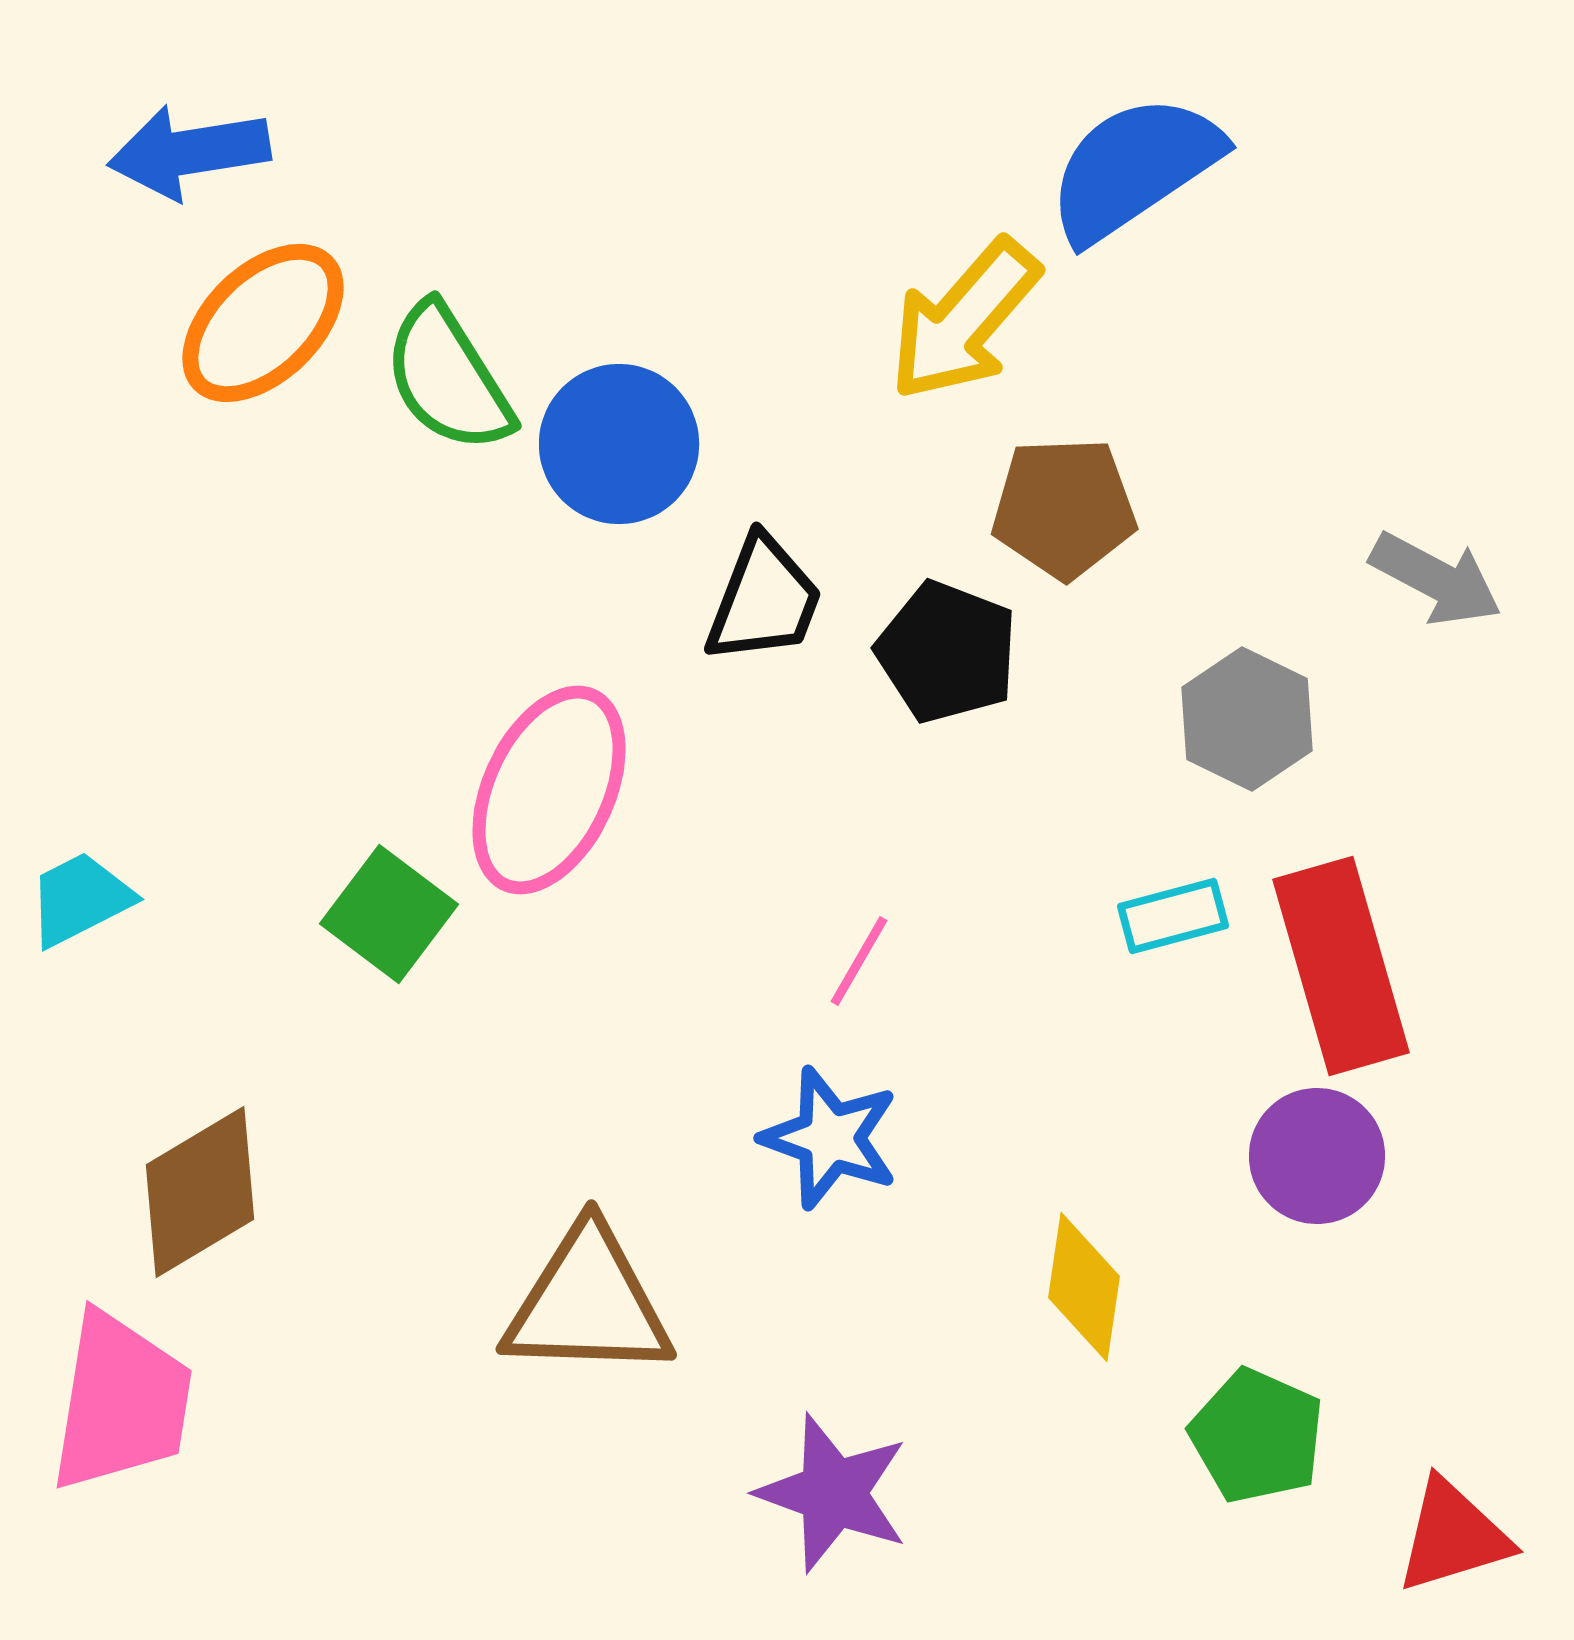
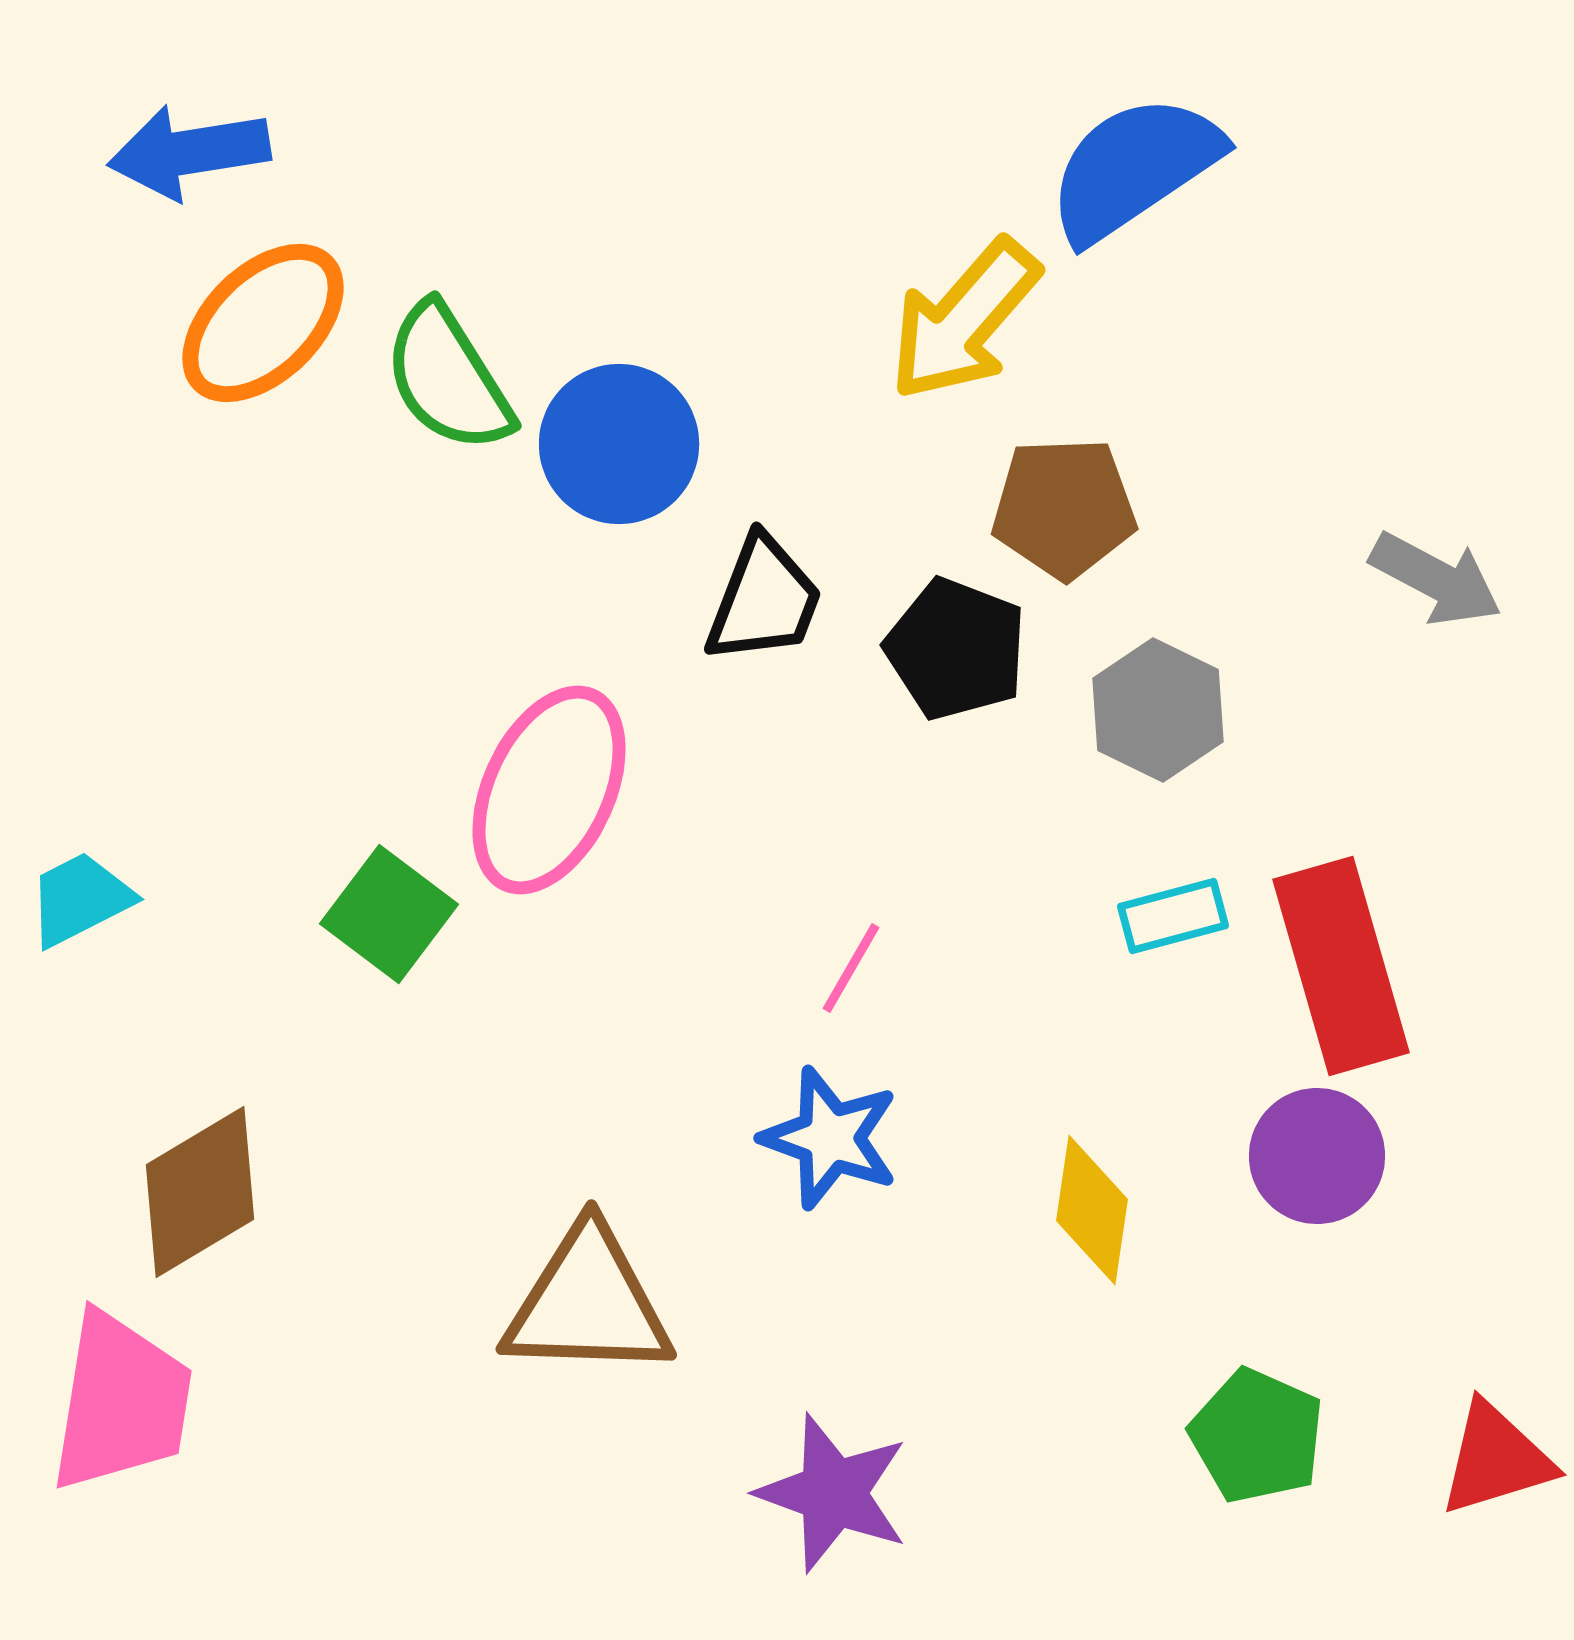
black pentagon: moved 9 px right, 3 px up
gray hexagon: moved 89 px left, 9 px up
pink line: moved 8 px left, 7 px down
yellow diamond: moved 8 px right, 77 px up
red triangle: moved 43 px right, 77 px up
